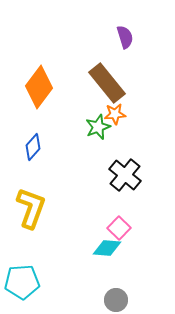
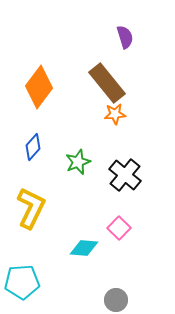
green star: moved 20 px left, 35 px down
yellow L-shape: rotated 6 degrees clockwise
cyan diamond: moved 23 px left
